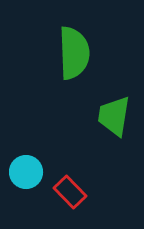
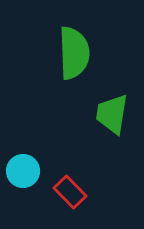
green trapezoid: moved 2 px left, 2 px up
cyan circle: moved 3 px left, 1 px up
